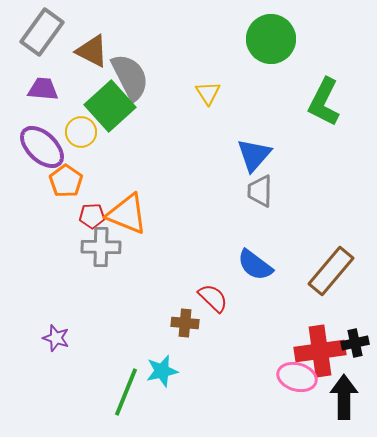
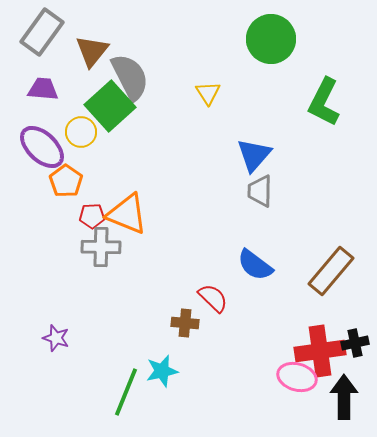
brown triangle: rotated 42 degrees clockwise
